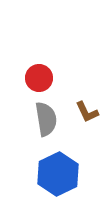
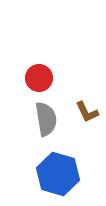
blue hexagon: rotated 18 degrees counterclockwise
